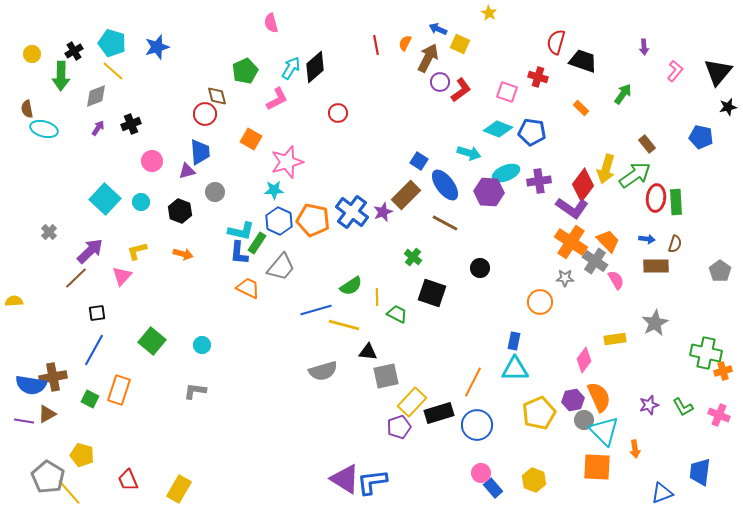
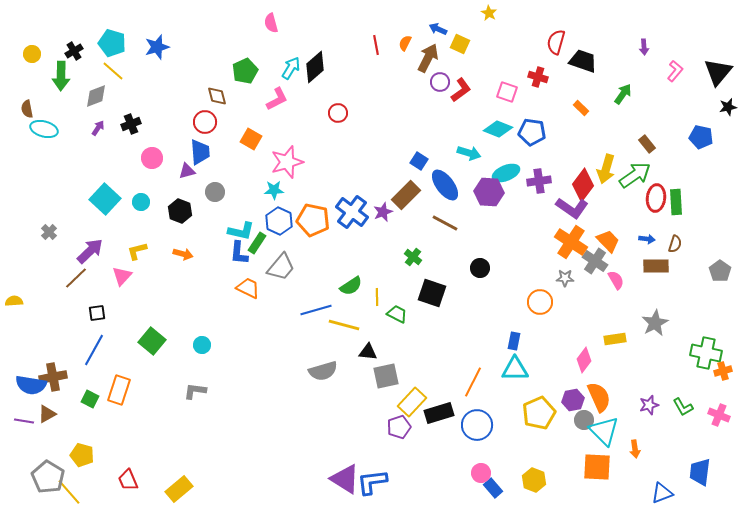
red circle at (205, 114): moved 8 px down
pink circle at (152, 161): moved 3 px up
yellow rectangle at (179, 489): rotated 20 degrees clockwise
